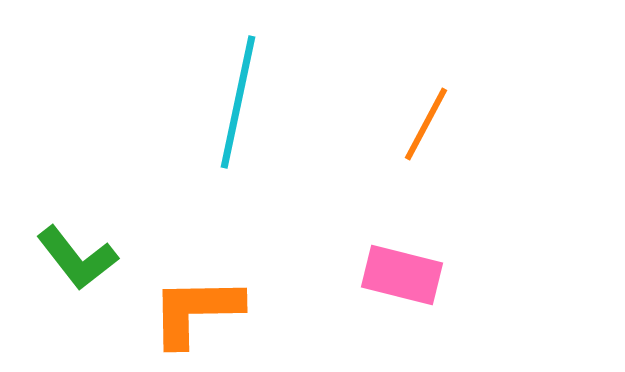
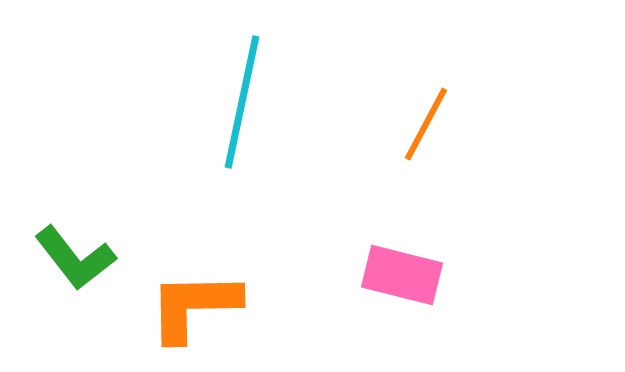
cyan line: moved 4 px right
green L-shape: moved 2 px left
orange L-shape: moved 2 px left, 5 px up
